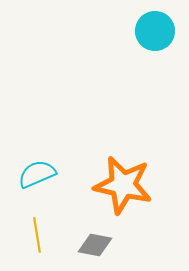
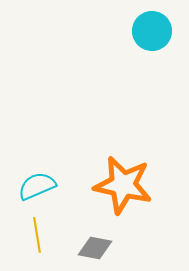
cyan circle: moved 3 px left
cyan semicircle: moved 12 px down
gray diamond: moved 3 px down
